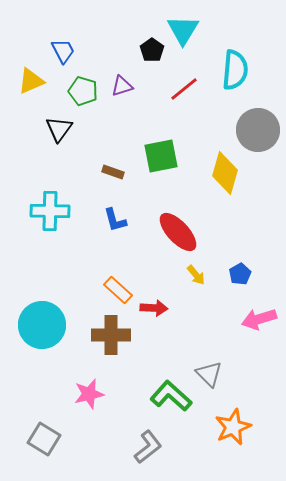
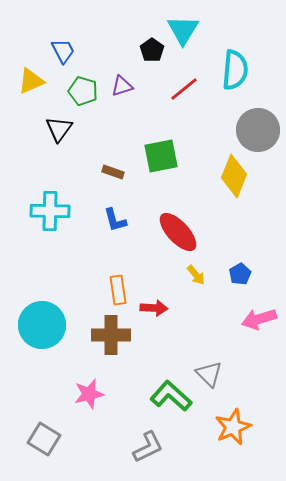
yellow diamond: moved 9 px right, 3 px down; rotated 6 degrees clockwise
orange rectangle: rotated 40 degrees clockwise
gray L-shape: rotated 12 degrees clockwise
